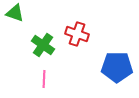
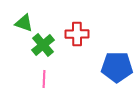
green triangle: moved 9 px right, 10 px down
red cross: rotated 20 degrees counterclockwise
green cross: rotated 15 degrees clockwise
